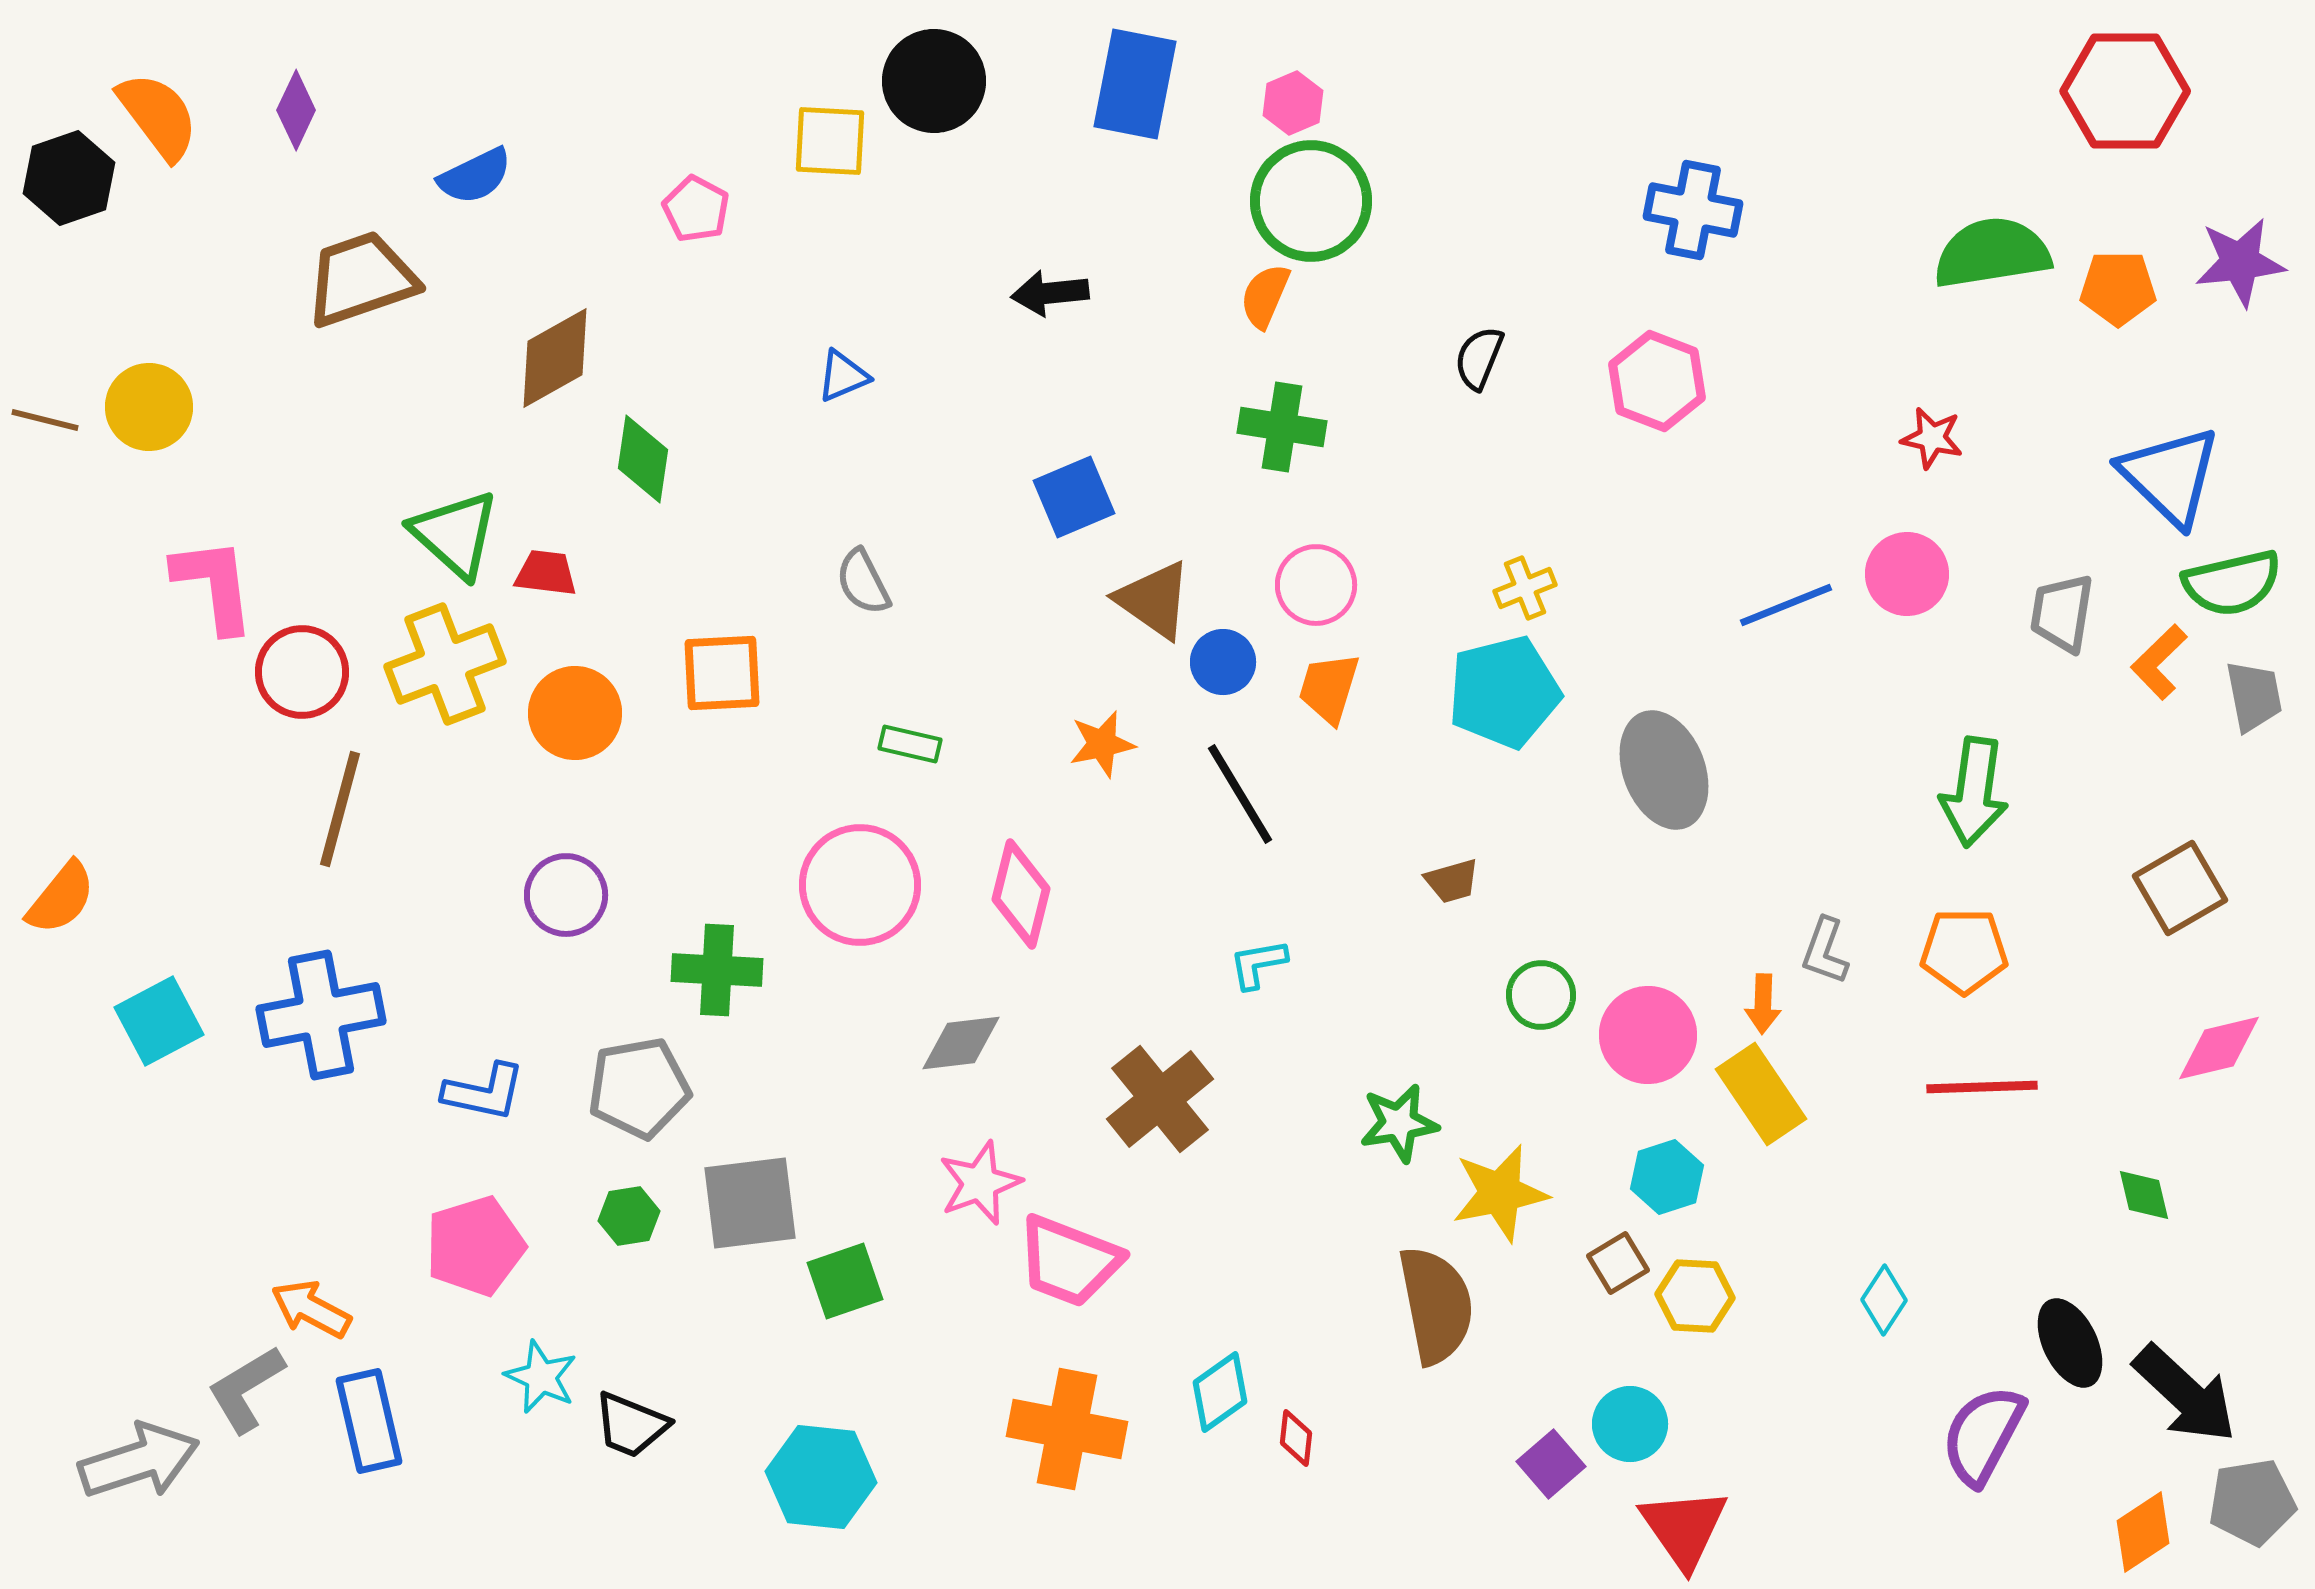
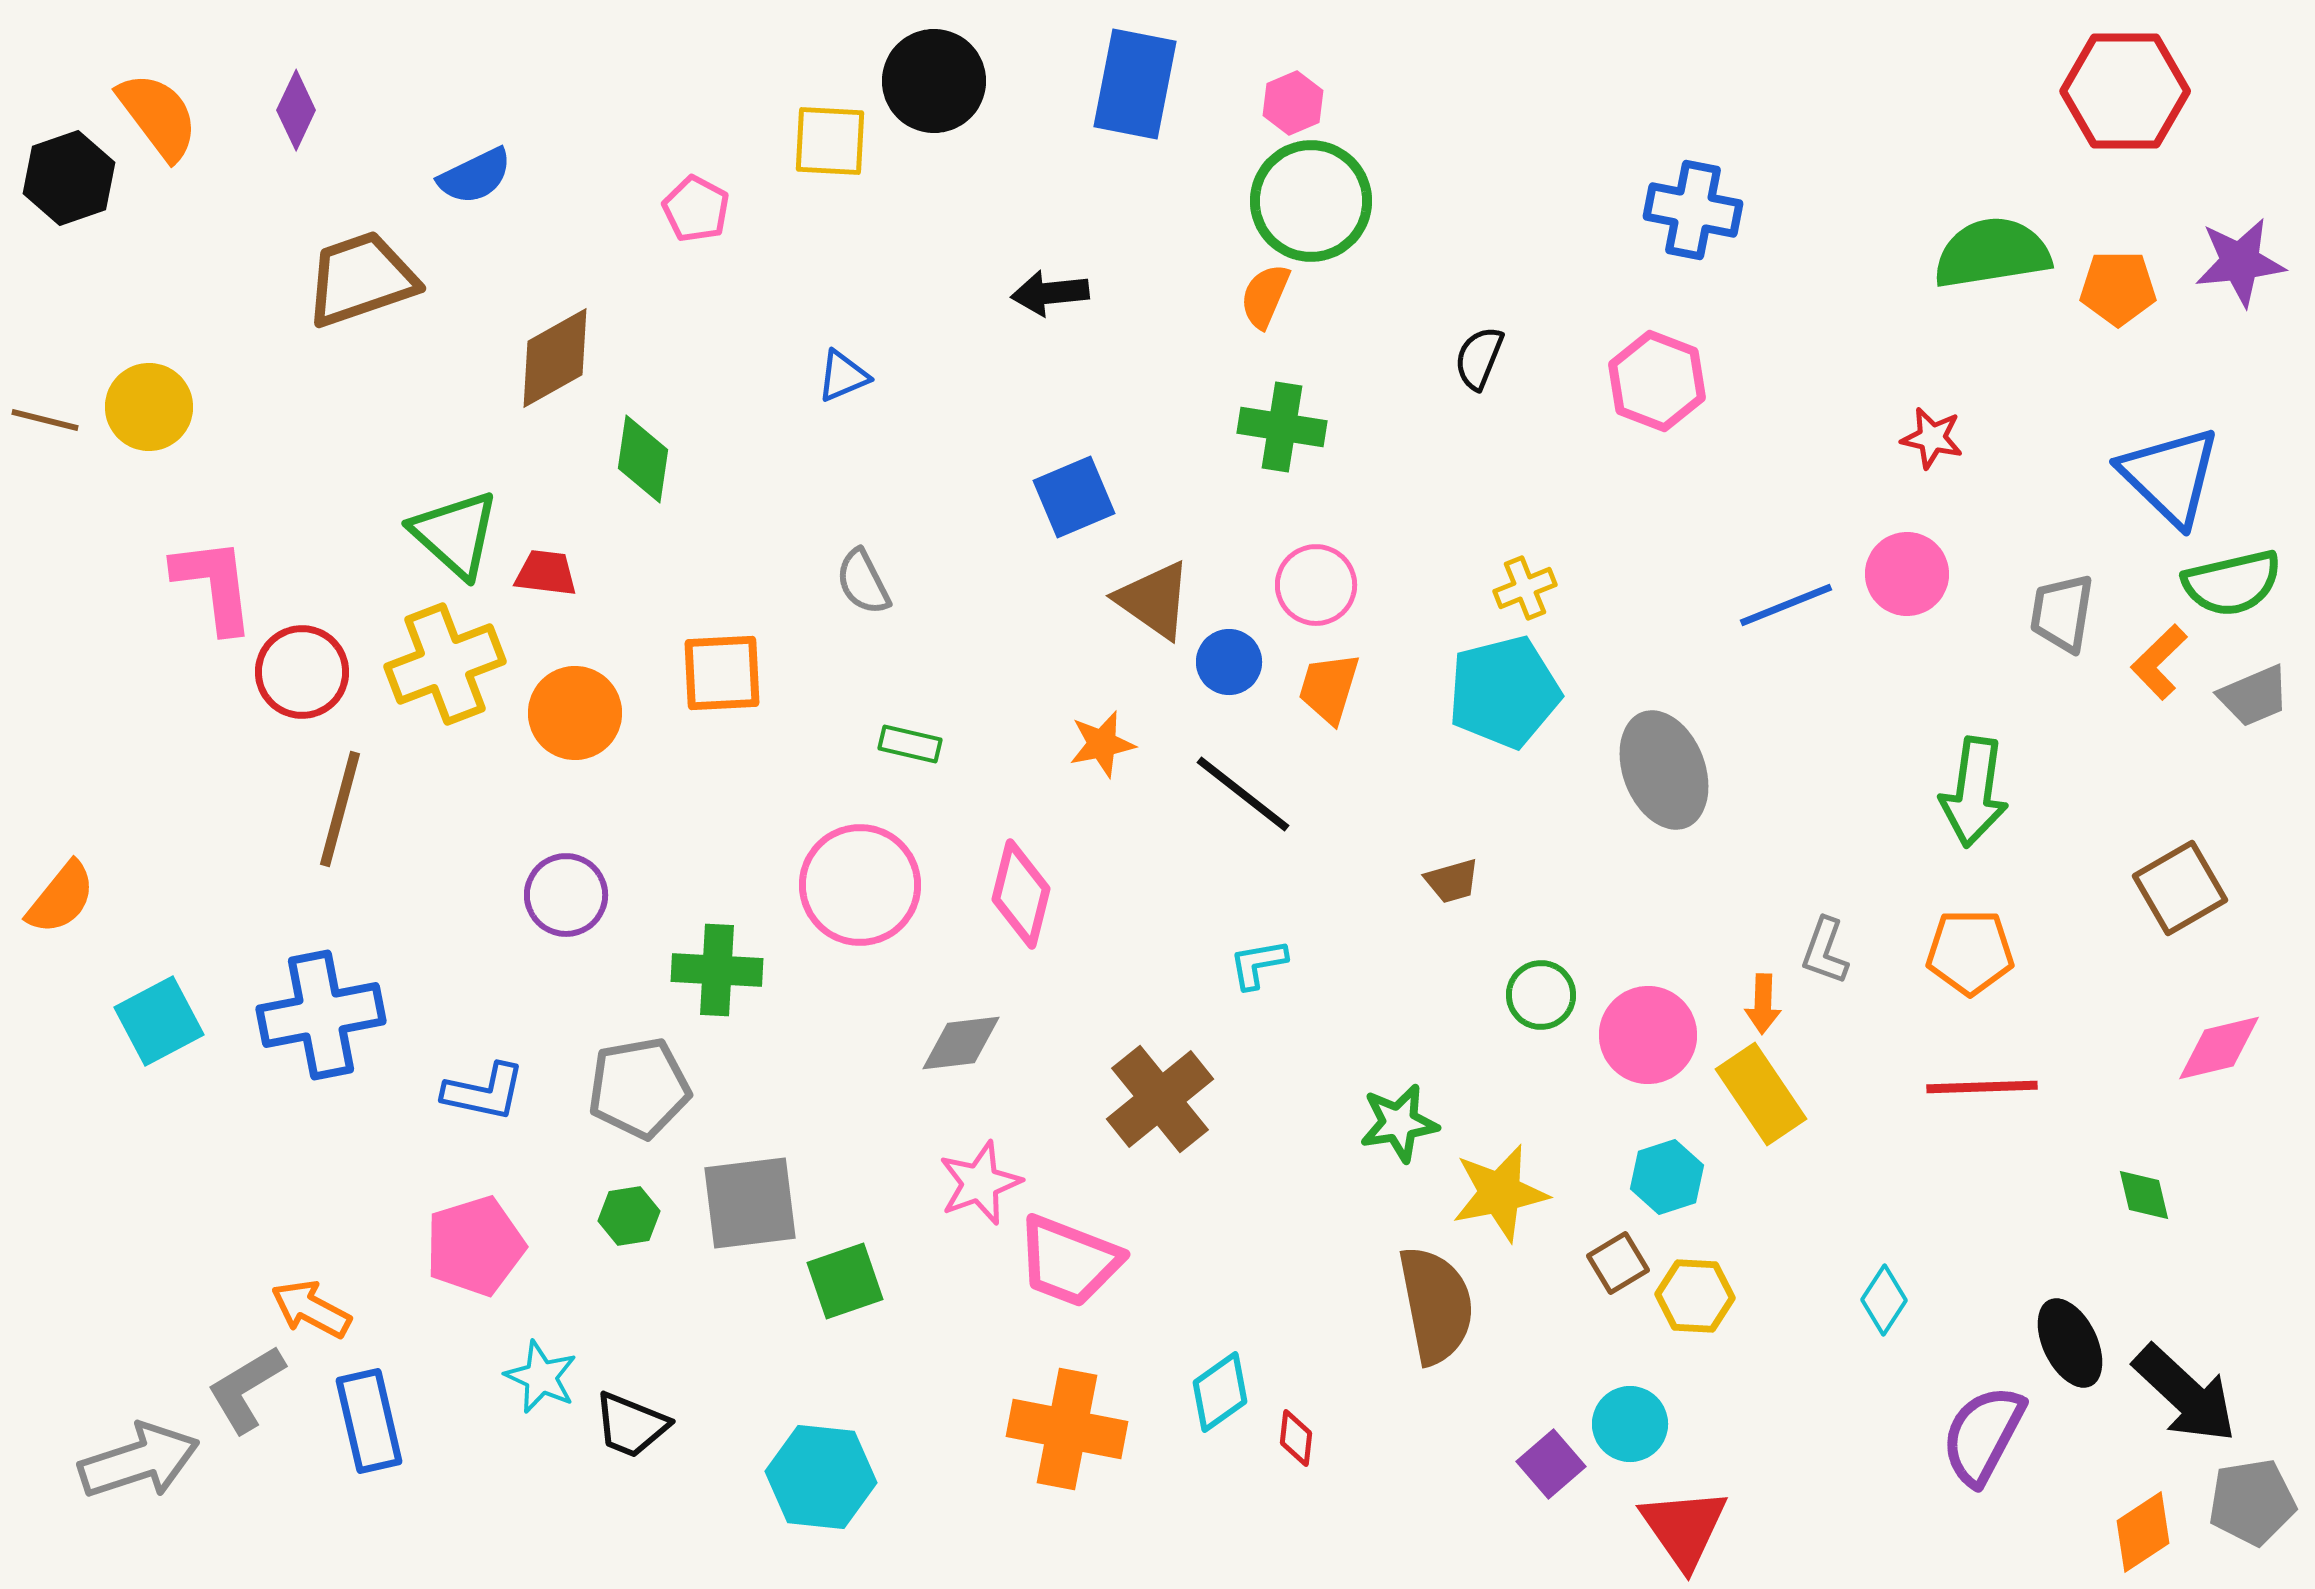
blue circle at (1223, 662): moved 6 px right
gray trapezoid at (2254, 696): rotated 78 degrees clockwise
black line at (1240, 794): moved 3 px right; rotated 21 degrees counterclockwise
orange pentagon at (1964, 951): moved 6 px right, 1 px down
